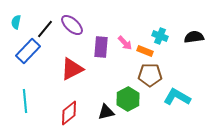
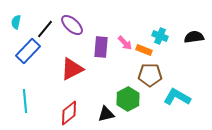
orange rectangle: moved 1 px left, 1 px up
black triangle: moved 2 px down
